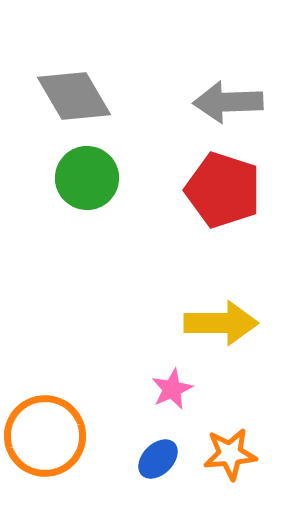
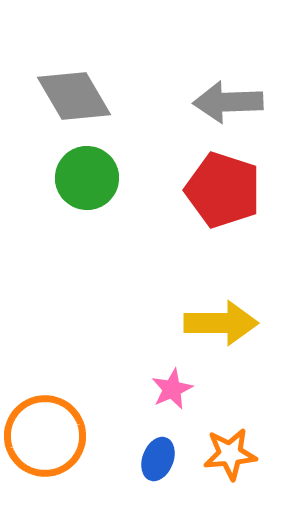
blue ellipse: rotated 24 degrees counterclockwise
